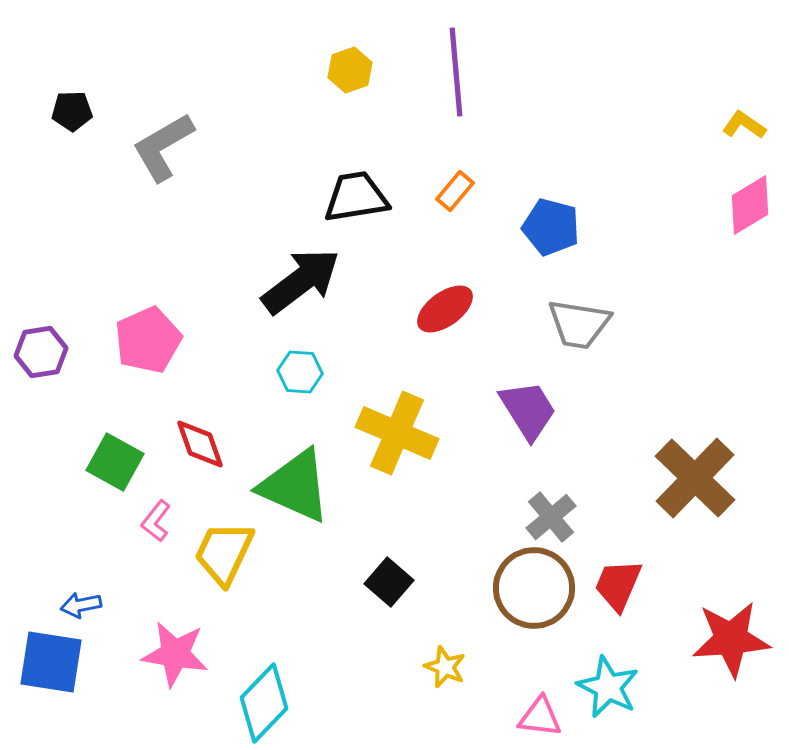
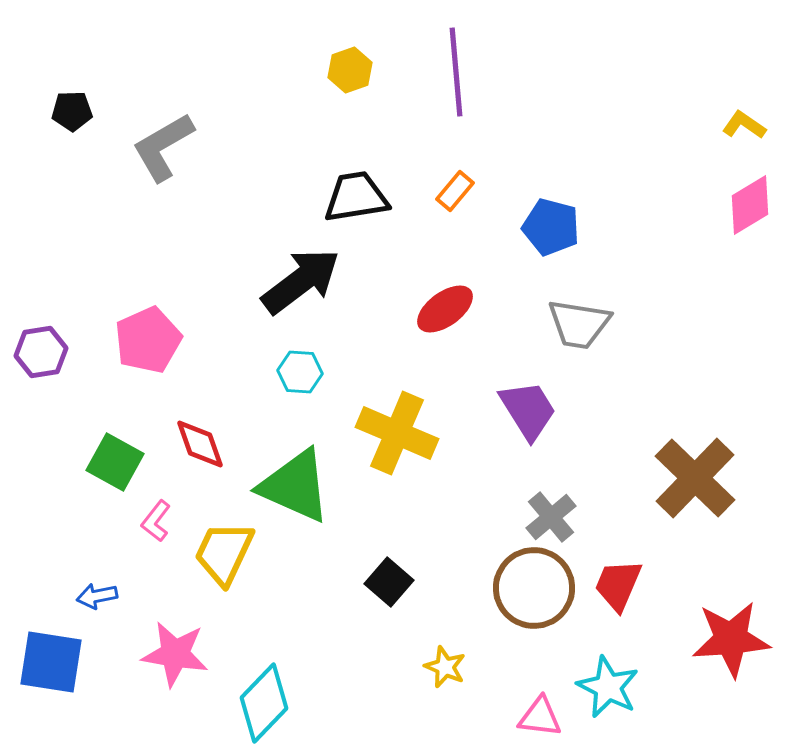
blue arrow: moved 16 px right, 9 px up
